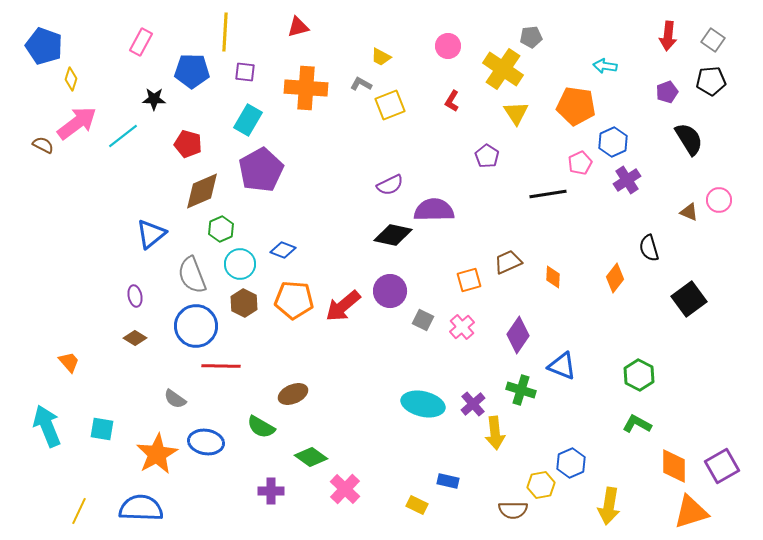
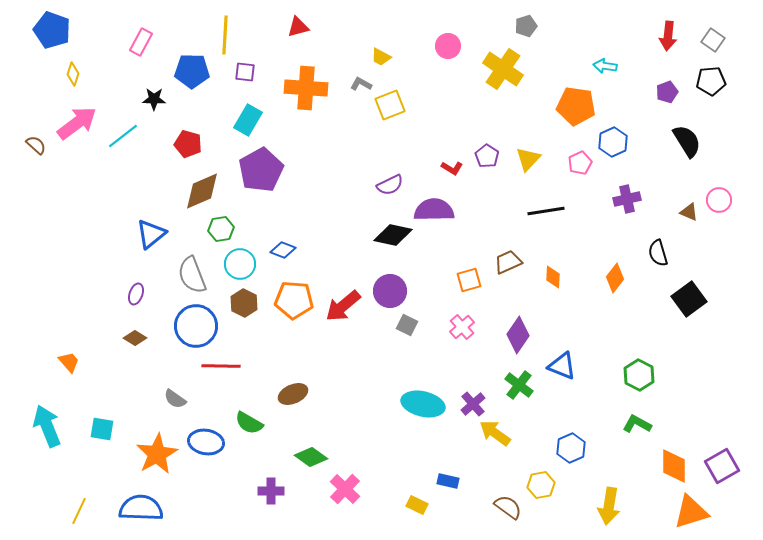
yellow line at (225, 32): moved 3 px down
gray pentagon at (531, 37): moved 5 px left, 11 px up; rotated 10 degrees counterclockwise
blue pentagon at (44, 46): moved 8 px right, 16 px up
yellow diamond at (71, 79): moved 2 px right, 5 px up
red L-shape at (452, 101): moved 67 px down; rotated 90 degrees counterclockwise
yellow triangle at (516, 113): moved 12 px right, 46 px down; rotated 16 degrees clockwise
black semicircle at (689, 139): moved 2 px left, 2 px down
brown semicircle at (43, 145): moved 7 px left; rotated 15 degrees clockwise
purple cross at (627, 180): moved 19 px down; rotated 20 degrees clockwise
black line at (548, 194): moved 2 px left, 17 px down
green hexagon at (221, 229): rotated 15 degrees clockwise
black semicircle at (649, 248): moved 9 px right, 5 px down
purple ellipse at (135, 296): moved 1 px right, 2 px up; rotated 30 degrees clockwise
gray square at (423, 320): moved 16 px left, 5 px down
green cross at (521, 390): moved 2 px left, 5 px up; rotated 20 degrees clockwise
green semicircle at (261, 427): moved 12 px left, 4 px up
yellow arrow at (495, 433): rotated 132 degrees clockwise
blue hexagon at (571, 463): moved 15 px up
brown semicircle at (513, 510): moved 5 px left, 3 px up; rotated 144 degrees counterclockwise
